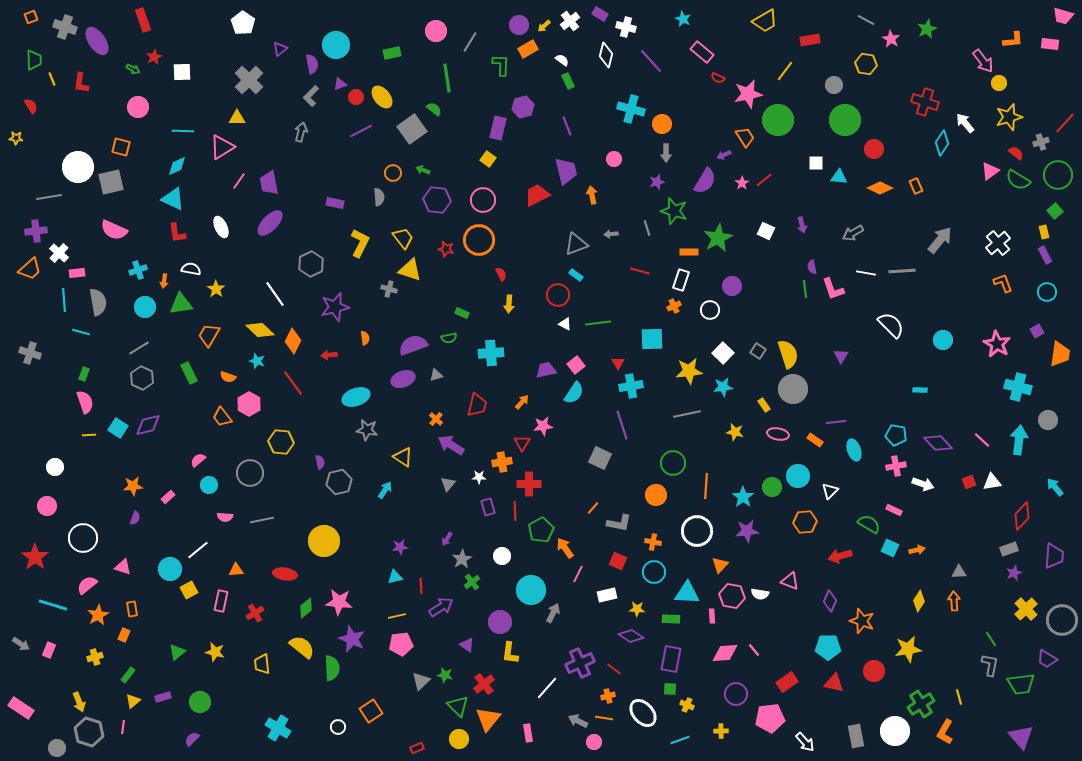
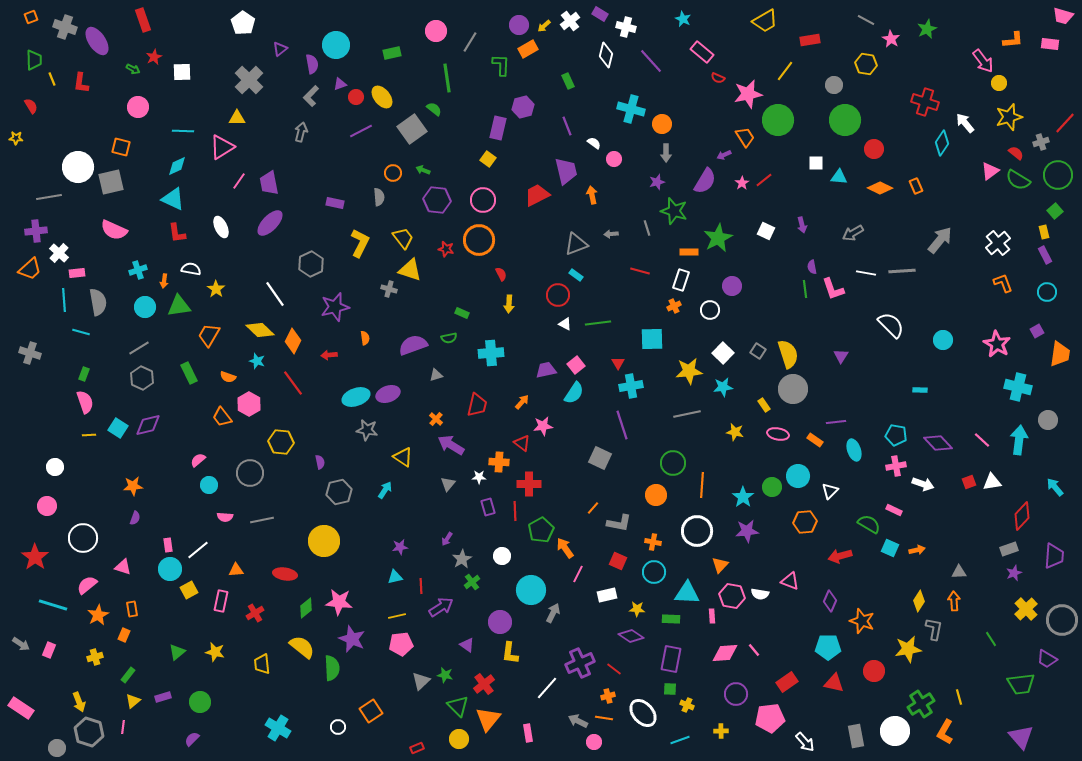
white semicircle at (562, 60): moved 32 px right, 83 px down
green triangle at (181, 304): moved 2 px left, 2 px down
purple ellipse at (403, 379): moved 15 px left, 15 px down
red triangle at (522, 443): rotated 24 degrees counterclockwise
orange cross at (502, 462): moved 3 px left; rotated 12 degrees clockwise
gray hexagon at (339, 482): moved 10 px down
orange line at (706, 486): moved 4 px left, 1 px up
pink rectangle at (168, 497): moved 48 px down; rotated 56 degrees counterclockwise
gray L-shape at (990, 665): moved 56 px left, 36 px up
